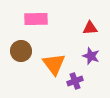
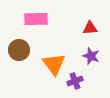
brown circle: moved 2 px left, 1 px up
